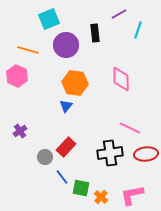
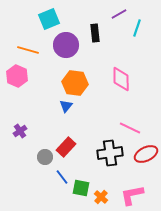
cyan line: moved 1 px left, 2 px up
red ellipse: rotated 20 degrees counterclockwise
